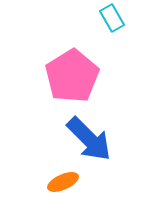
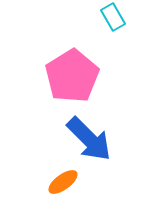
cyan rectangle: moved 1 px right, 1 px up
orange ellipse: rotated 12 degrees counterclockwise
